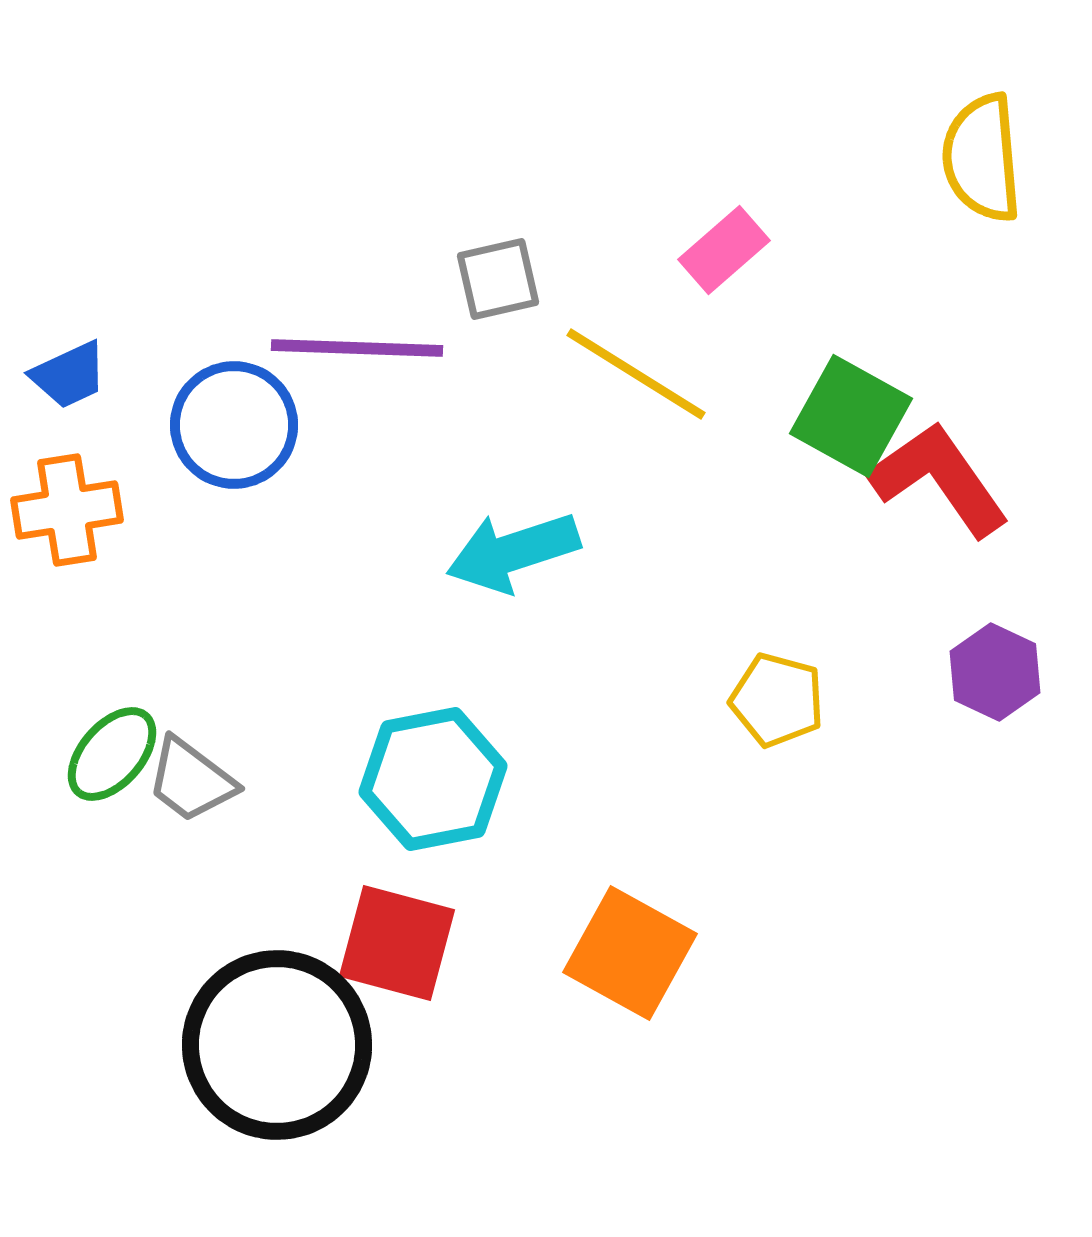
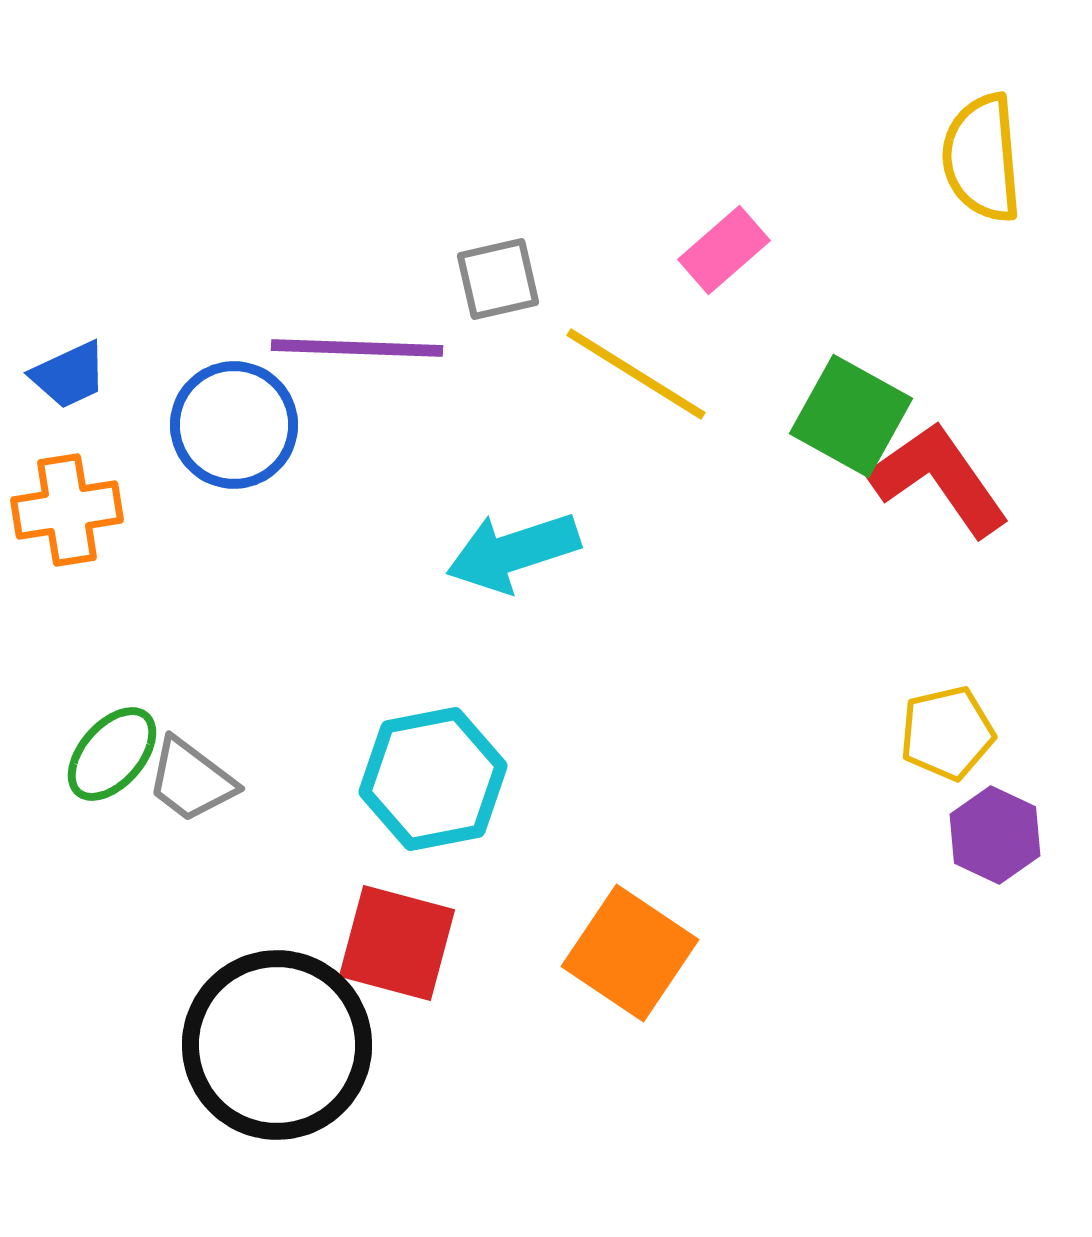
purple hexagon: moved 163 px down
yellow pentagon: moved 170 px right, 33 px down; rotated 28 degrees counterclockwise
orange square: rotated 5 degrees clockwise
